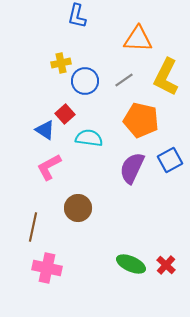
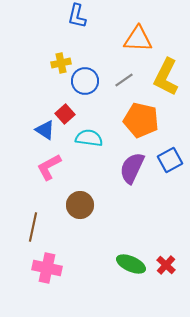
brown circle: moved 2 px right, 3 px up
